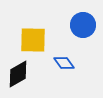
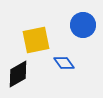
yellow square: moved 3 px right; rotated 12 degrees counterclockwise
